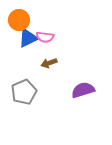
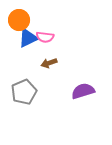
purple semicircle: moved 1 px down
